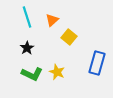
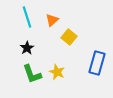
green L-shape: rotated 45 degrees clockwise
